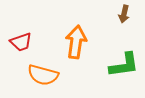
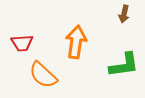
red trapezoid: moved 1 px right, 1 px down; rotated 15 degrees clockwise
orange semicircle: rotated 28 degrees clockwise
